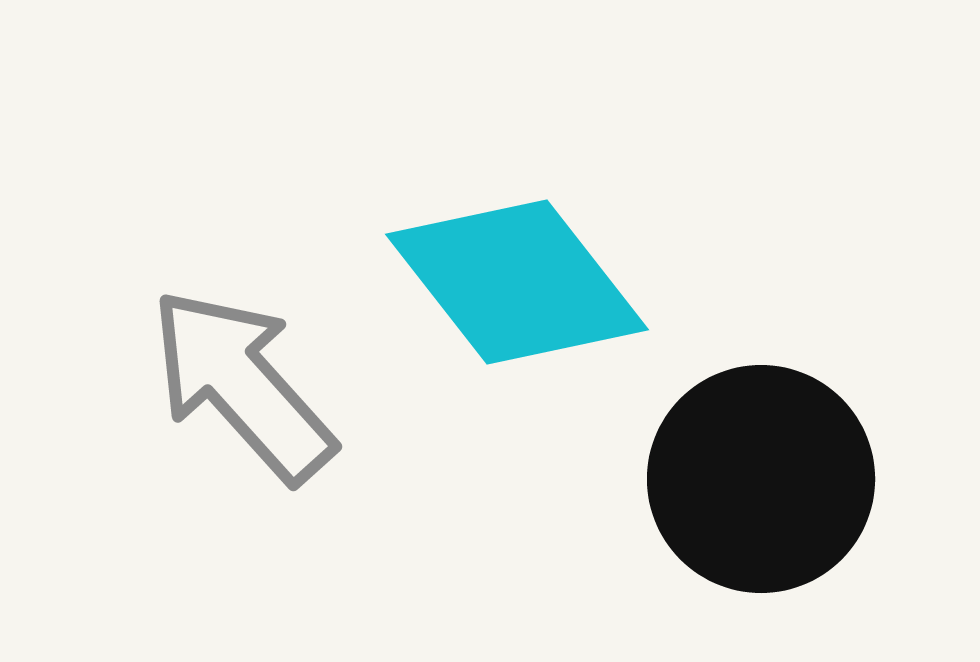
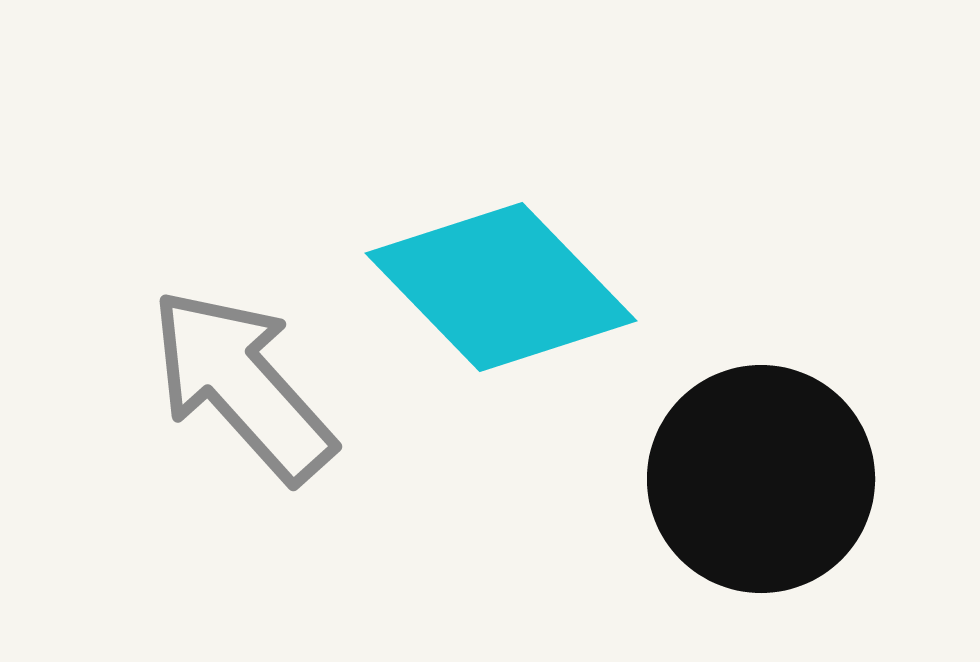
cyan diamond: moved 16 px left, 5 px down; rotated 6 degrees counterclockwise
